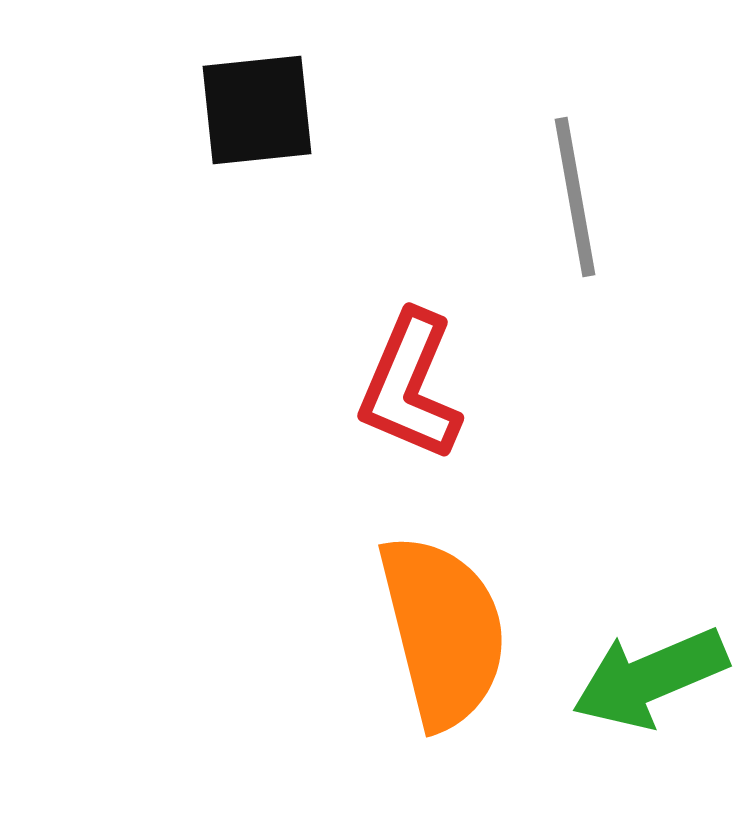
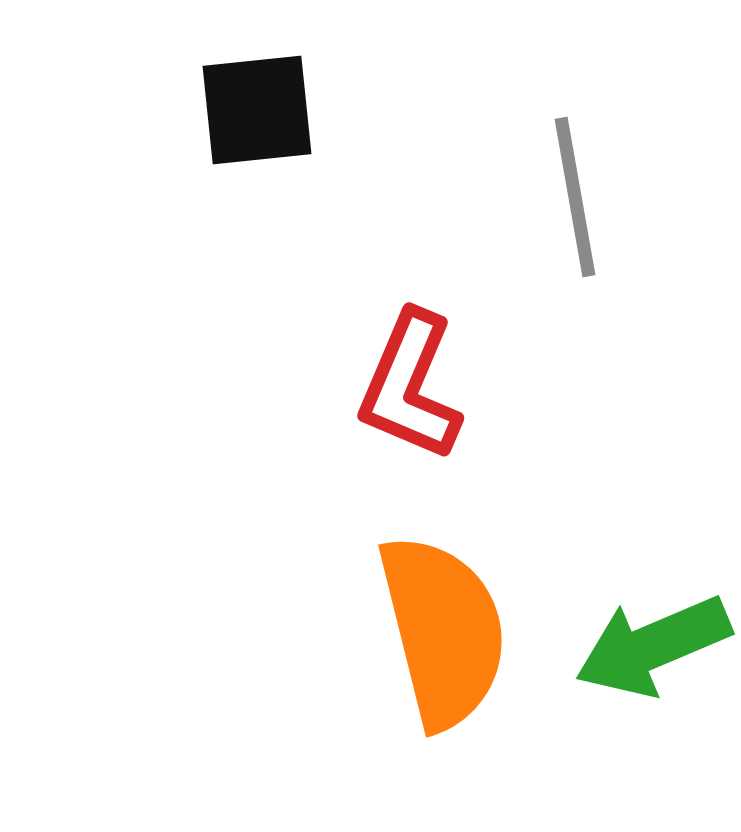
green arrow: moved 3 px right, 32 px up
